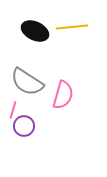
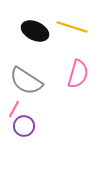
yellow line: rotated 24 degrees clockwise
gray semicircle: moved 1 px left, 1 px up
pink semicircle: moved 15 px right, 21 px up
pink line: moved 1 px right, 1 px up; rotated 12 degrees clockwise
